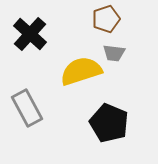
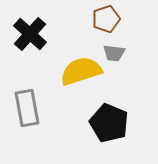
gray rectangle: rotated 18 degrees clockwise
